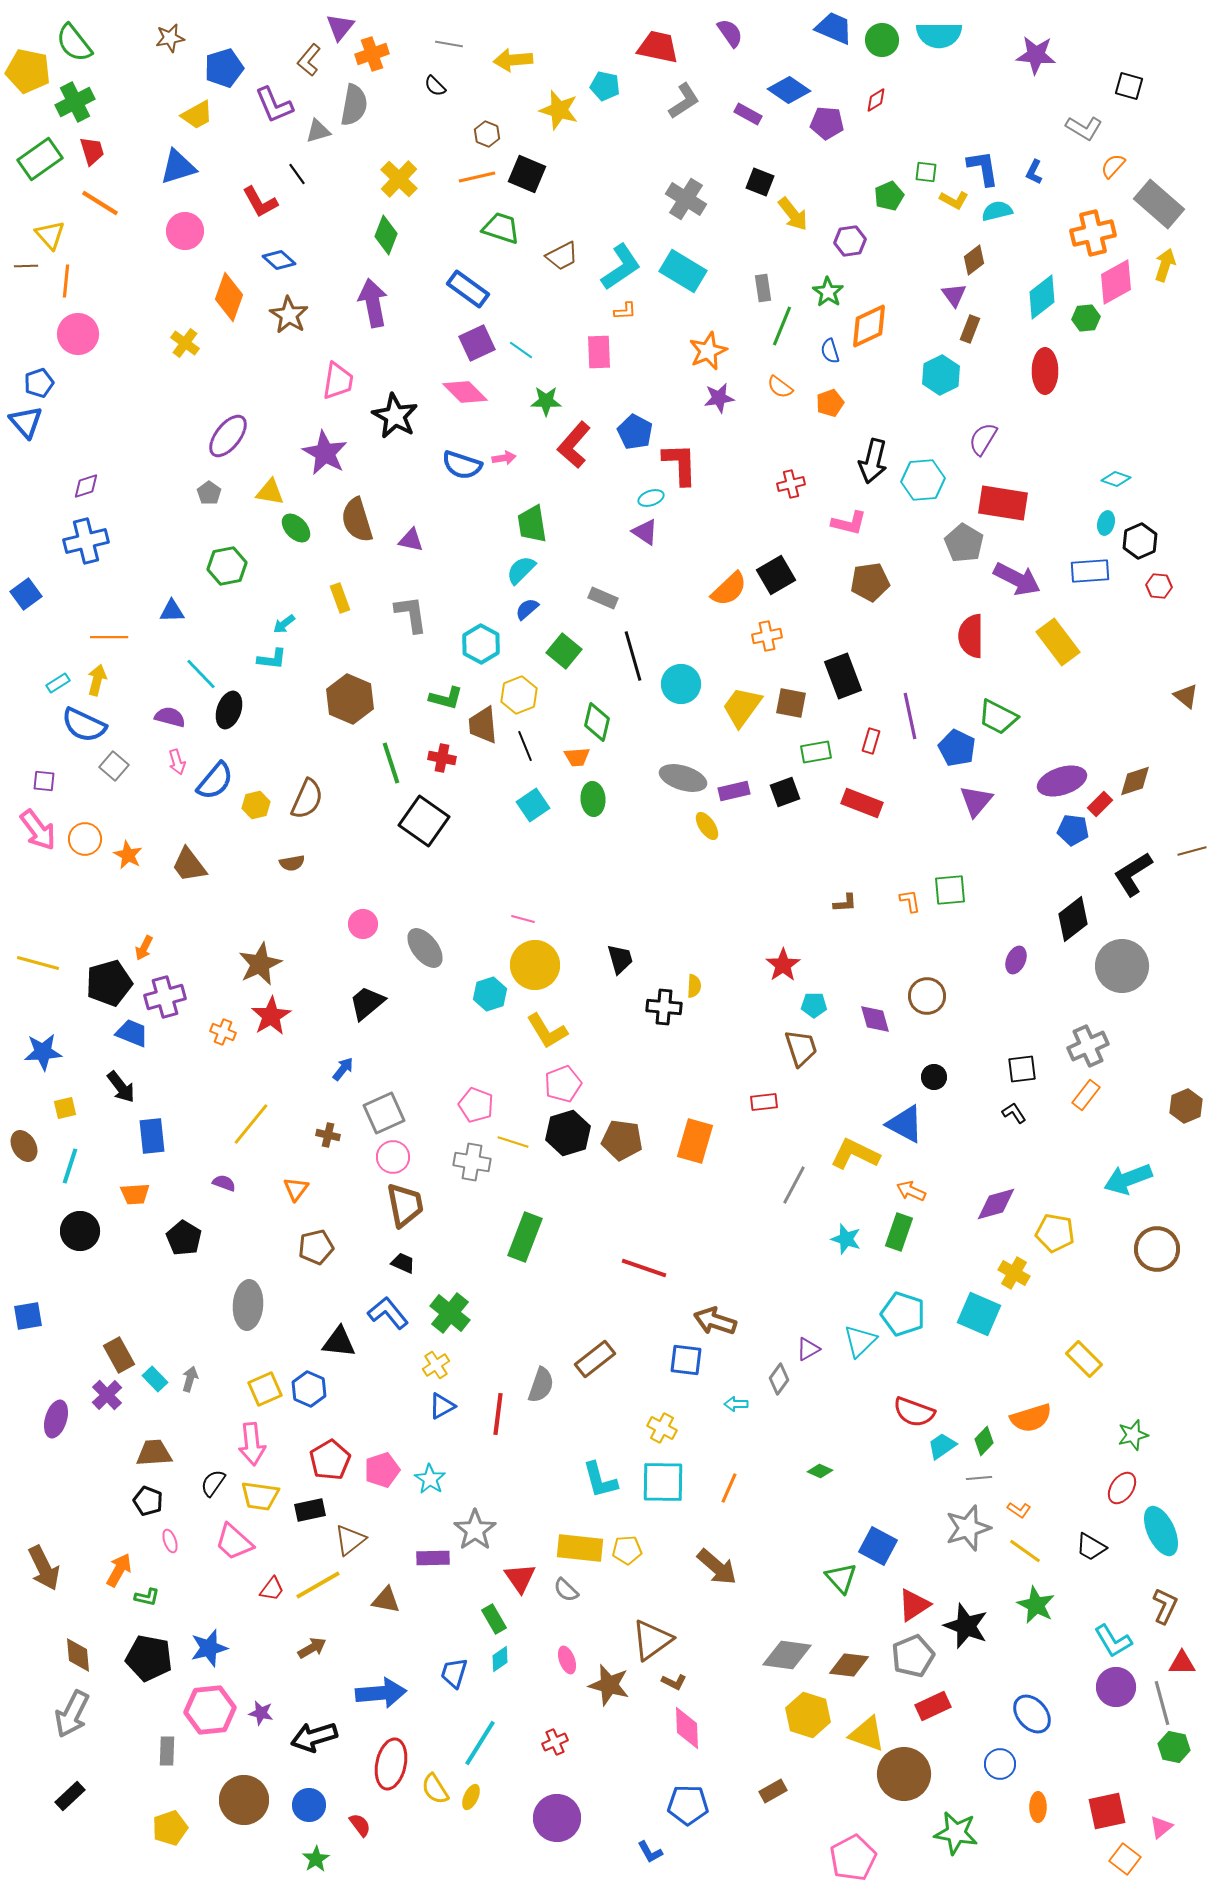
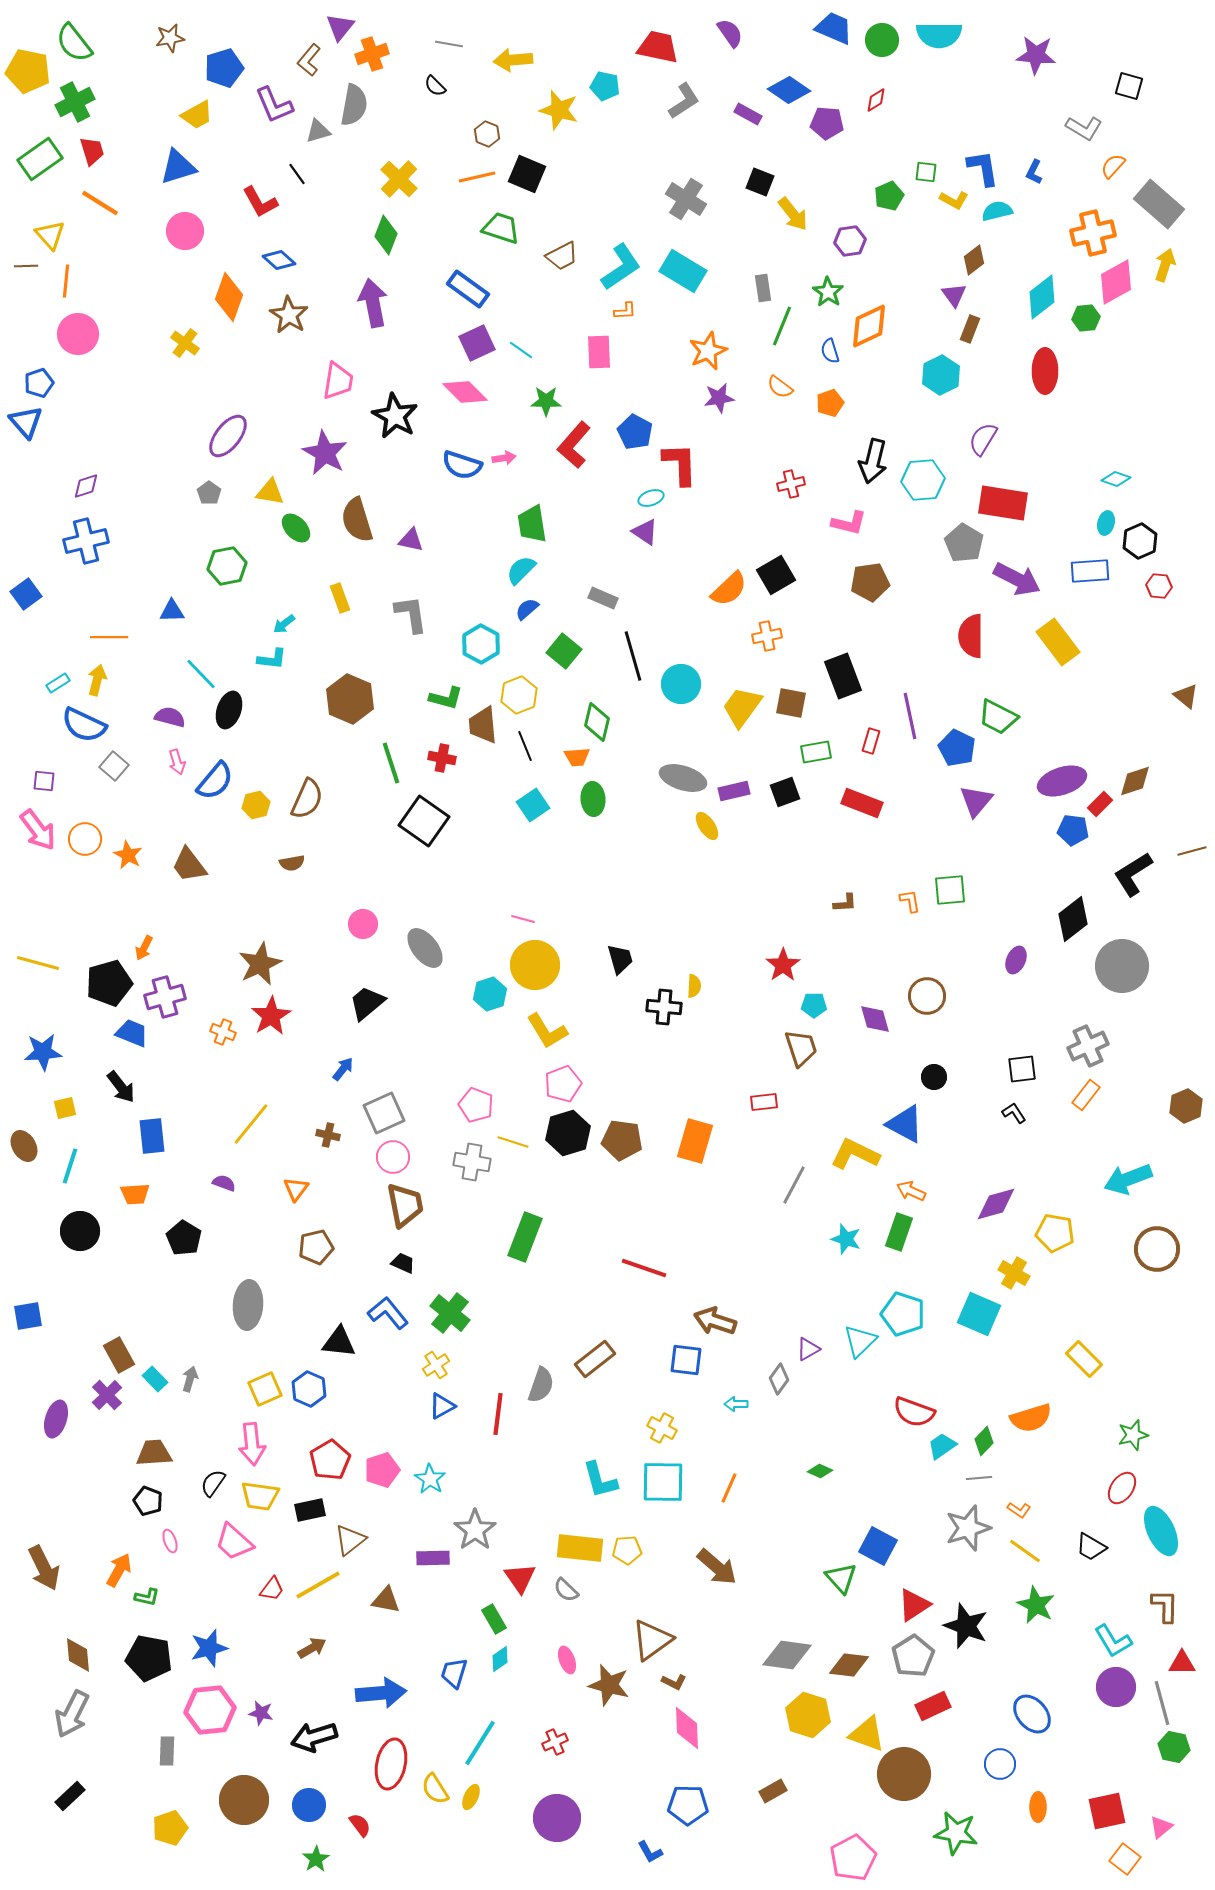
brown L-shape at (1165, 1606): rotated 24 degrees counterclockwise
gray pentagon at (913, 1656): rotated 9 degrees counterclockwise
